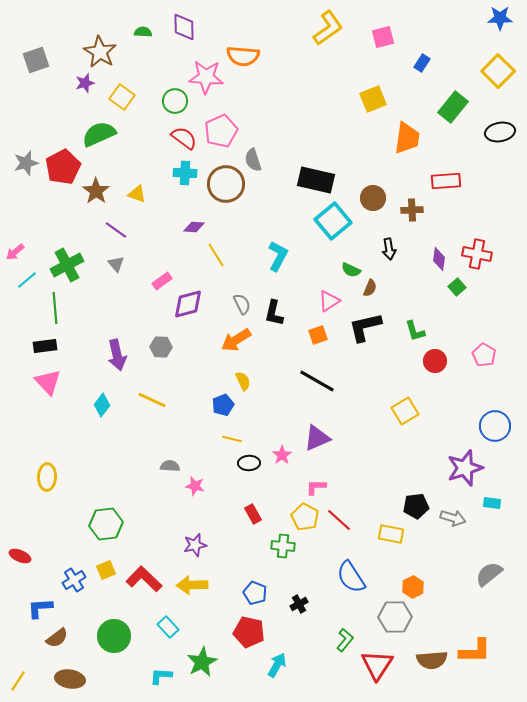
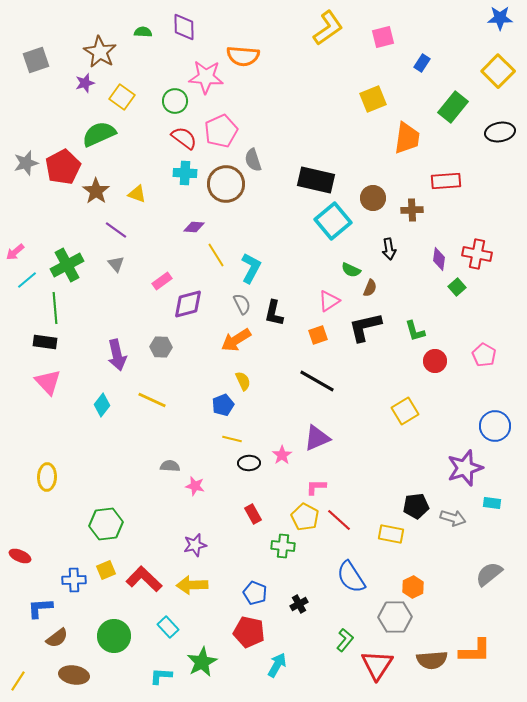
cyan L-shape at (278, 256): moved 27 px left, 12 px down
black rectangle at (45, 346): moved 4 px up; rotated 15 degrees clockwise
blue cross at (74, 580): rotated 30 degrees clockwise
brown ellipse at (70, 679): moved 4 px right, 4 px up
